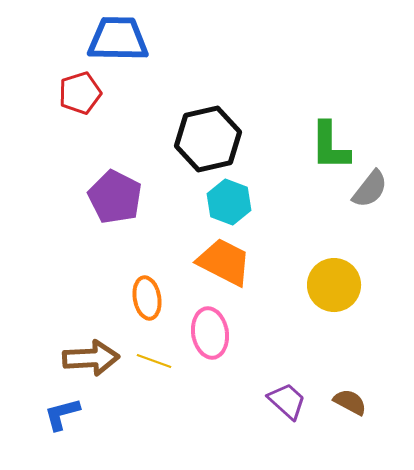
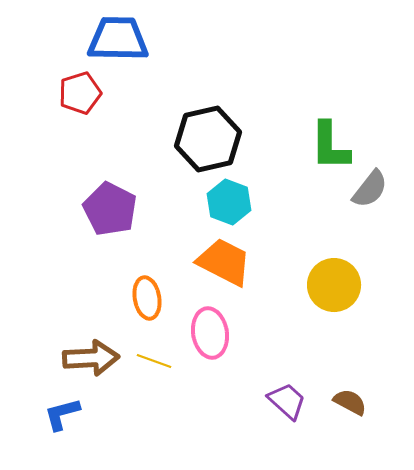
purple pentagon: moved 5 px left, 12 px down
